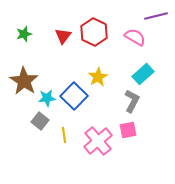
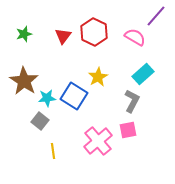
purple line: rotated 35 degrees counterclockwise
blue square: rotated 12 degrees counterclockwise
yellow line: moved 11 px left, 16 px down
